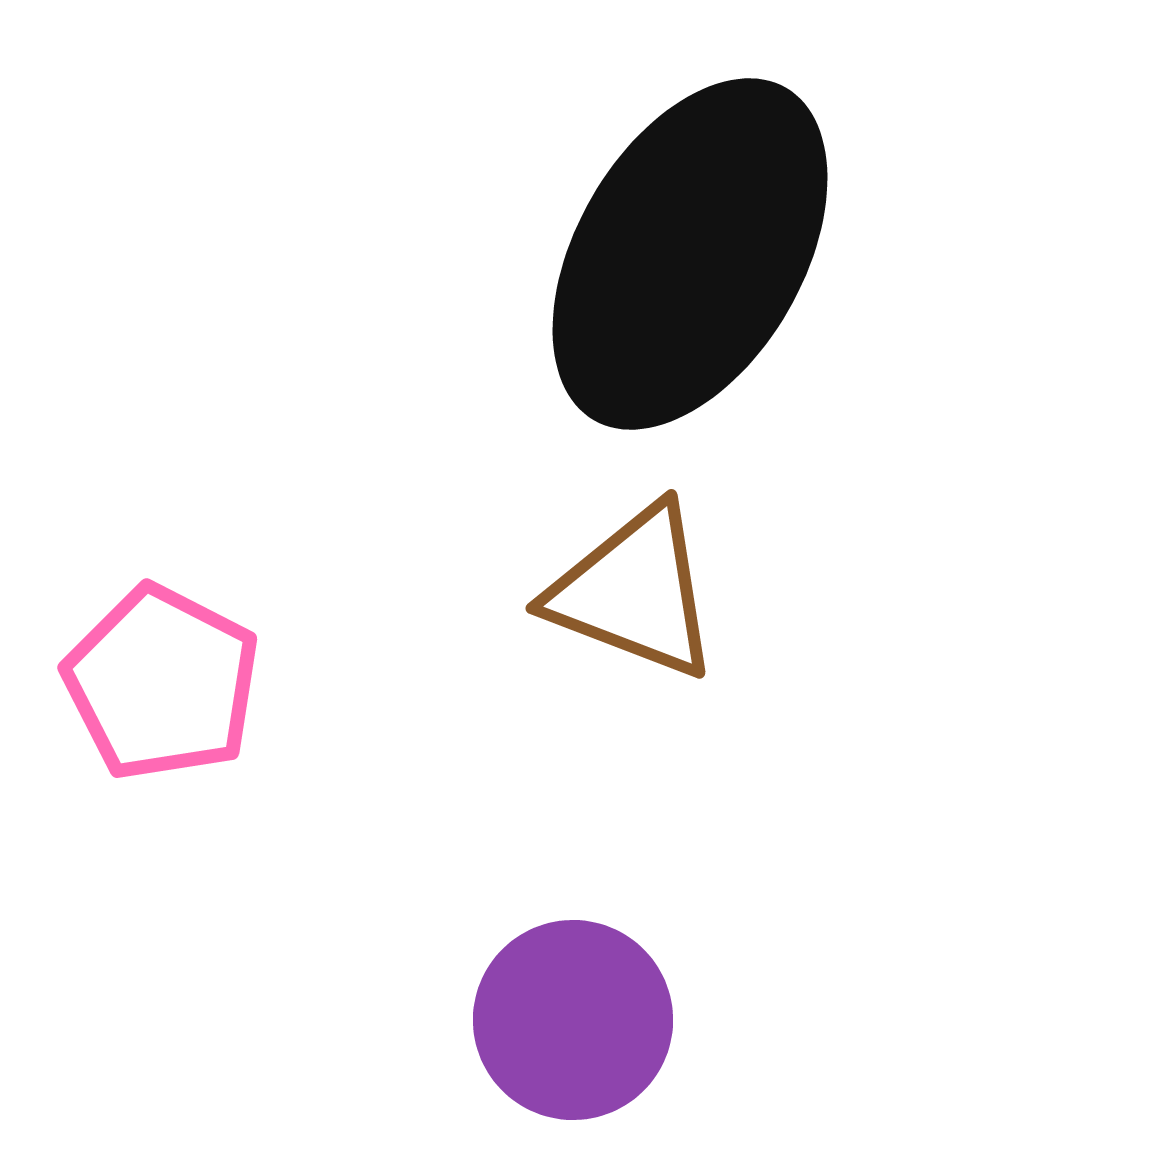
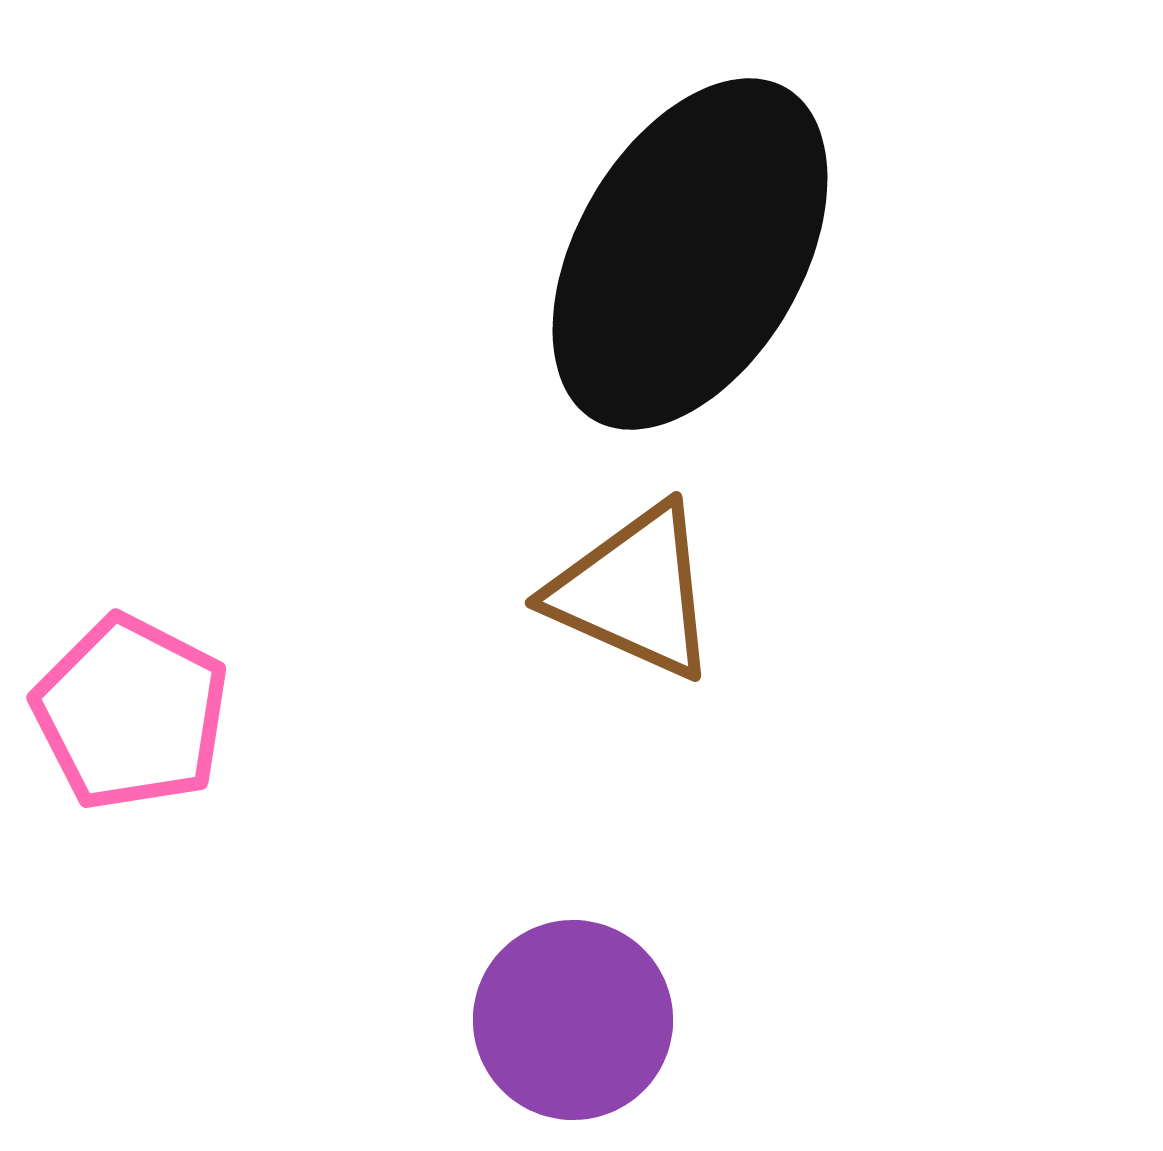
brown triangle: rotated 3 degrees clockwise
pink pentagon: moved 31 px left, 30 px down
